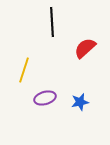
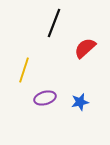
black line: moved 2 px right, 1 px down; rotated 24 degrees clockwise
